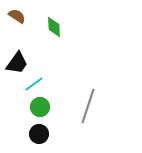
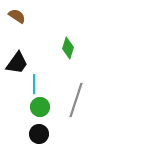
green diamond: moved 14 px right, 21 px down; rotated 20 degrees clockwise
cyan line: rotated 54 degrees counterclockwise
gray line: moved 12 px left, 6 px up
